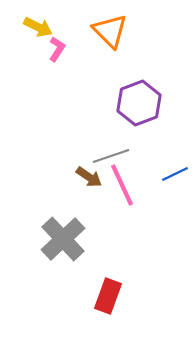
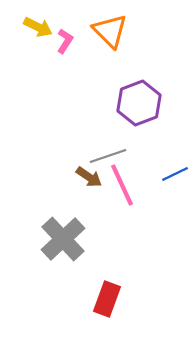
pink L-shape: moved 8 px right, 8 px up
gray line: moved 3 px left
red rectangle: moved 1 px left, 3 px down
